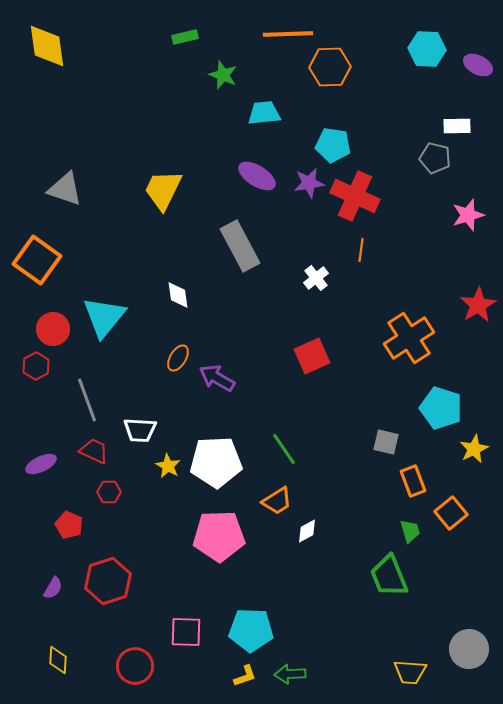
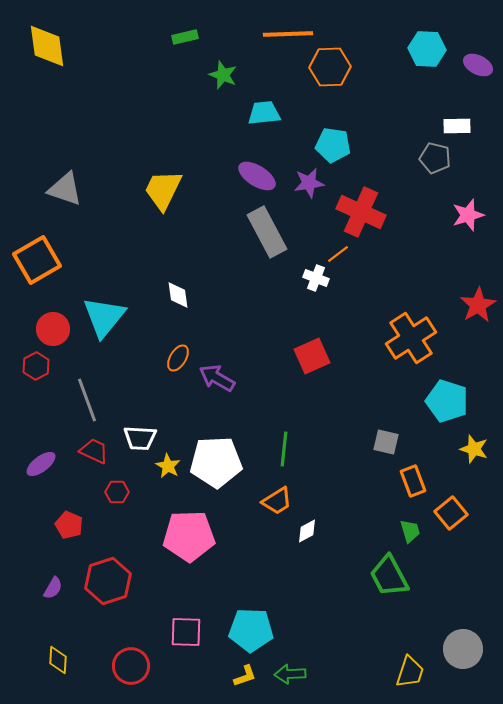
red cross at (355, 196): moved 6 px right, 16 px down
gray rectangle at (240, 246): moved 27 px right, 14 px up
orange line at (361, 250): moved 23 px left, 4 px down; rotated 45 degrees clockwise
orange square at (37, 260): rotated 24 degrees clockwise
white cross at (316, 278): rotated 30 degrees counterclockwise
orange cross at (409, 338): moved 2 px right
cyan pentagon at (441, 408): moved 6 px right, 7 px up
white trapezoid at (140, 430): moved 8 px down
green line at (284, 449): rotated 40 degrees clockwise
yellow star at (474, 449): rotated 28 degrees counterclockwise
purple ellipse at (41, 464): rotated 12 degrees counterclockwise
red hexagon at (109, 492): moved 8 px right
pink pentagon at (219, 536): moved 30 px left
green trapezoid at (389, 576): rotated 6 degrees counterclockwise
gray circle at (469, 649): moved 6 px left
red circle at (135, 666): moved 4 px left
yellow trapezoid at (410, 672): rotated 76 degrees counterclockwise
